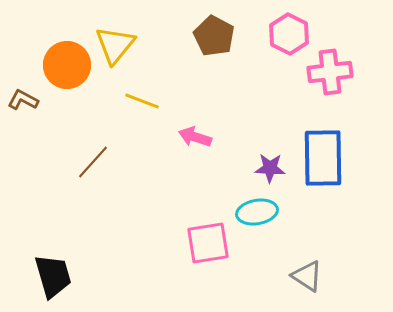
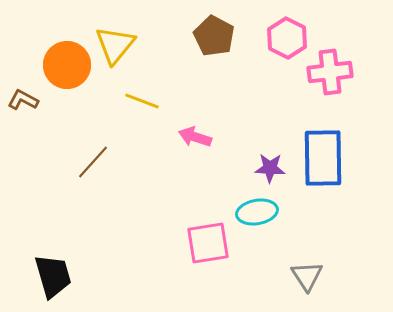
pink hexagon: moved 2 px left, 4 px down
gray triangle: rotated 24 degrees clockwise
